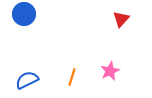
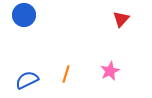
blue circle: moved 1 px down
orange line: moved 6 px left, 3 px up
